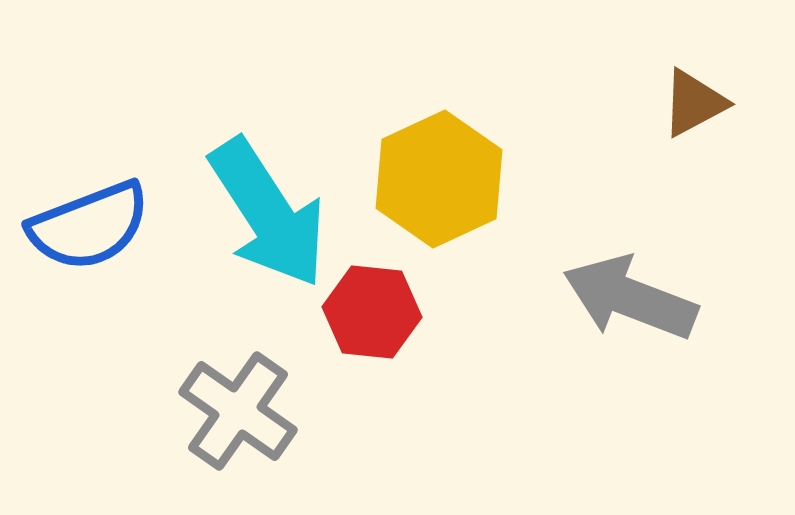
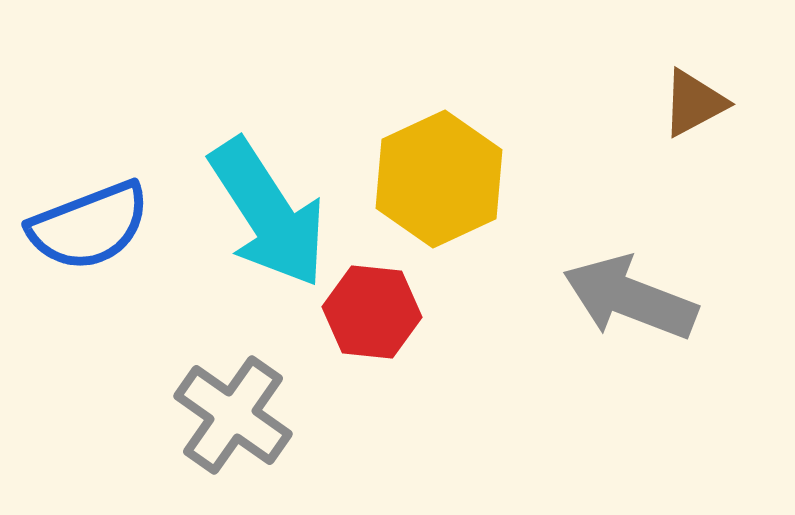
gray cross: moved 5 px left, 4 px down
